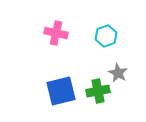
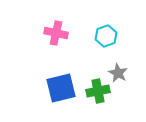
blue square: moved 3 px up
